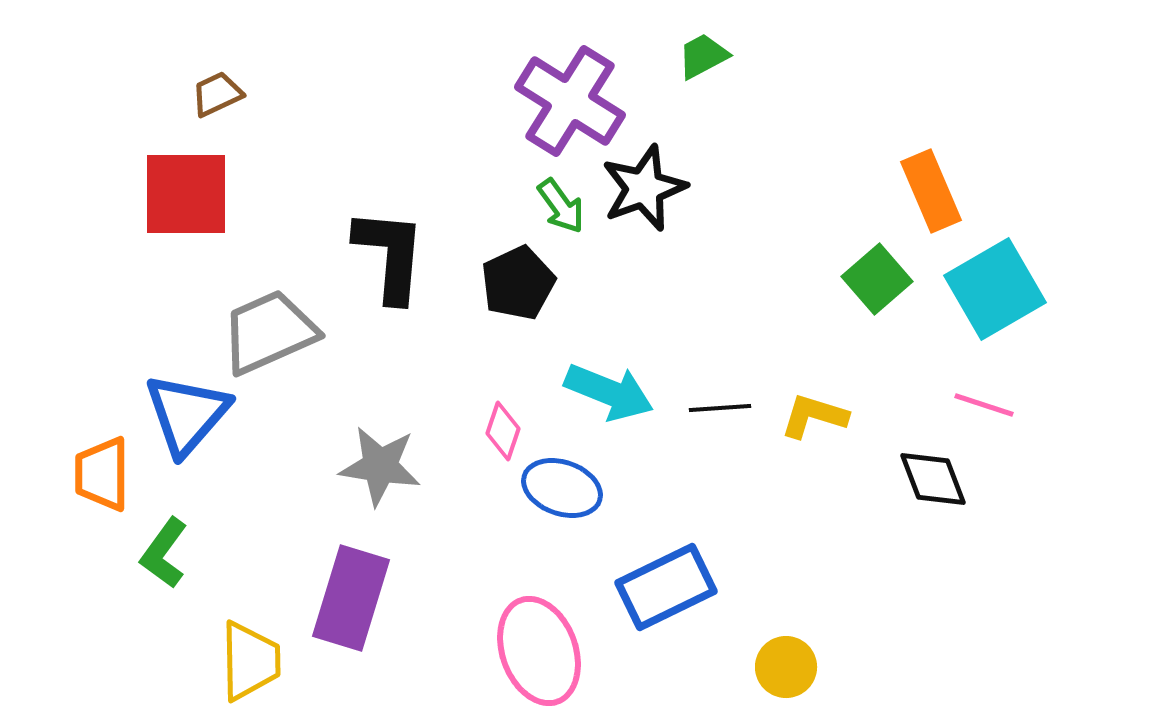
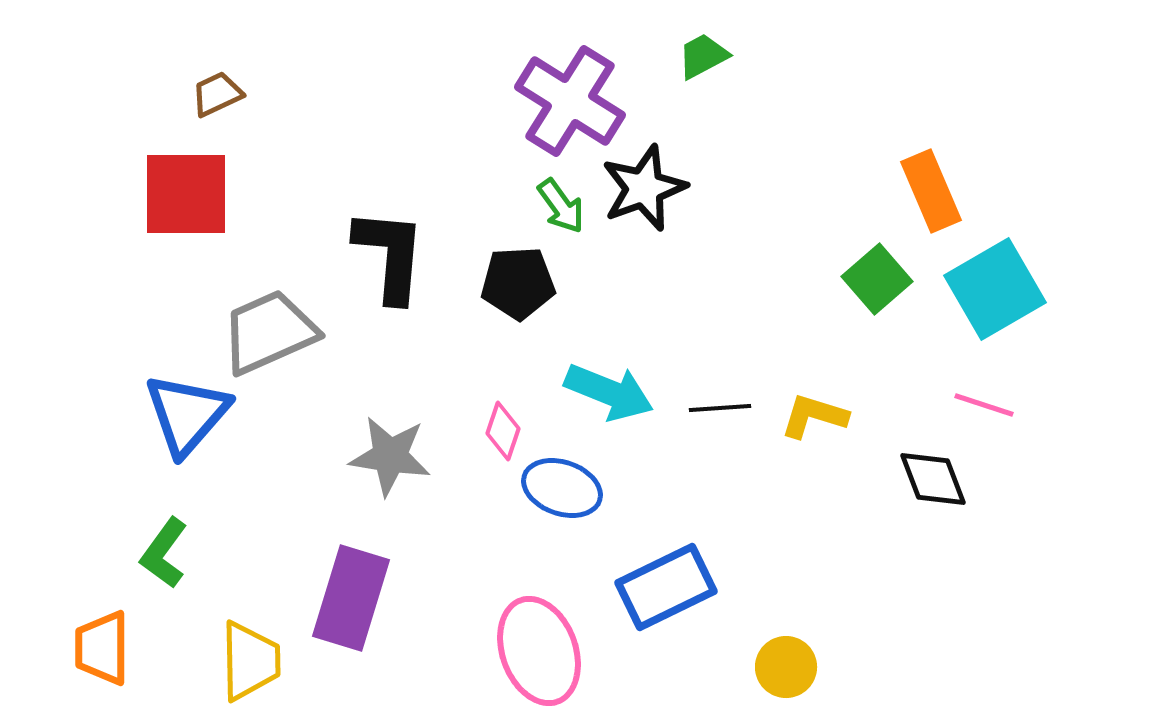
black pentagon: rotated 22 degrees clockwise
gray star: moved 10 px right, 10 px up
orange trapezoid: moved 174 px down
